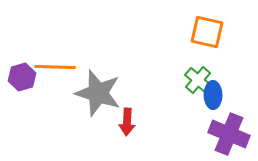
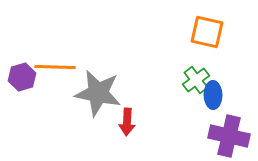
green cross: moved 2 px left; rotated 12 degrees clockwise
gray star: rotated 6 degrees counterclockwise
purple cross: moved 2 px down; rotated 9 degrees counterclockwise
